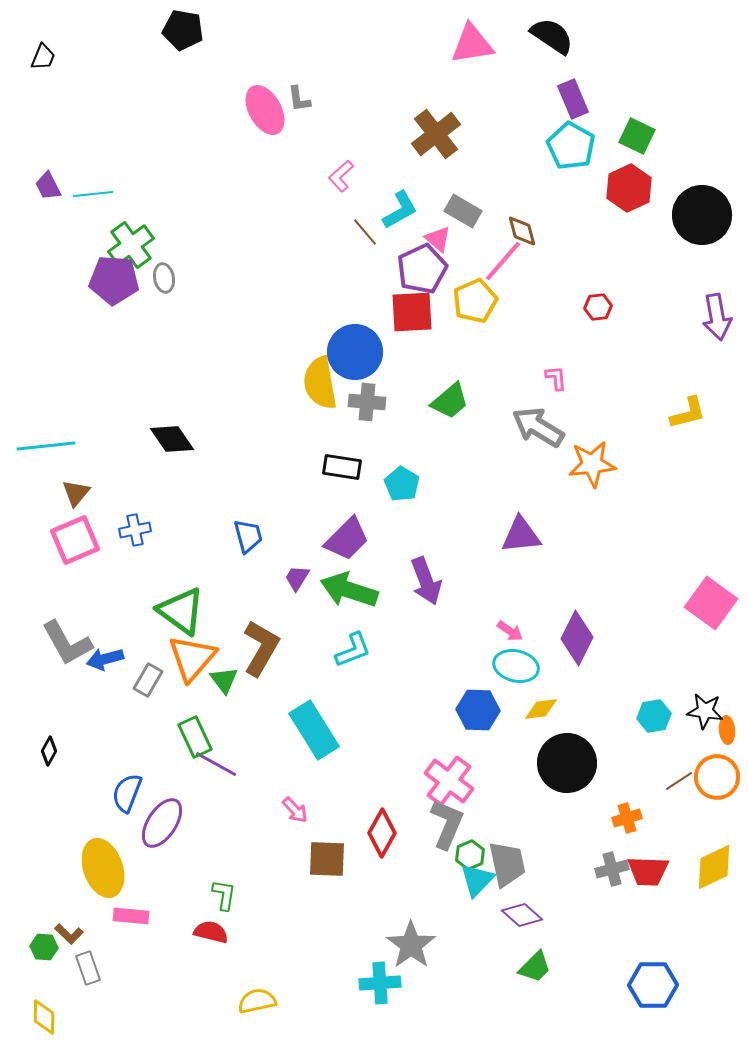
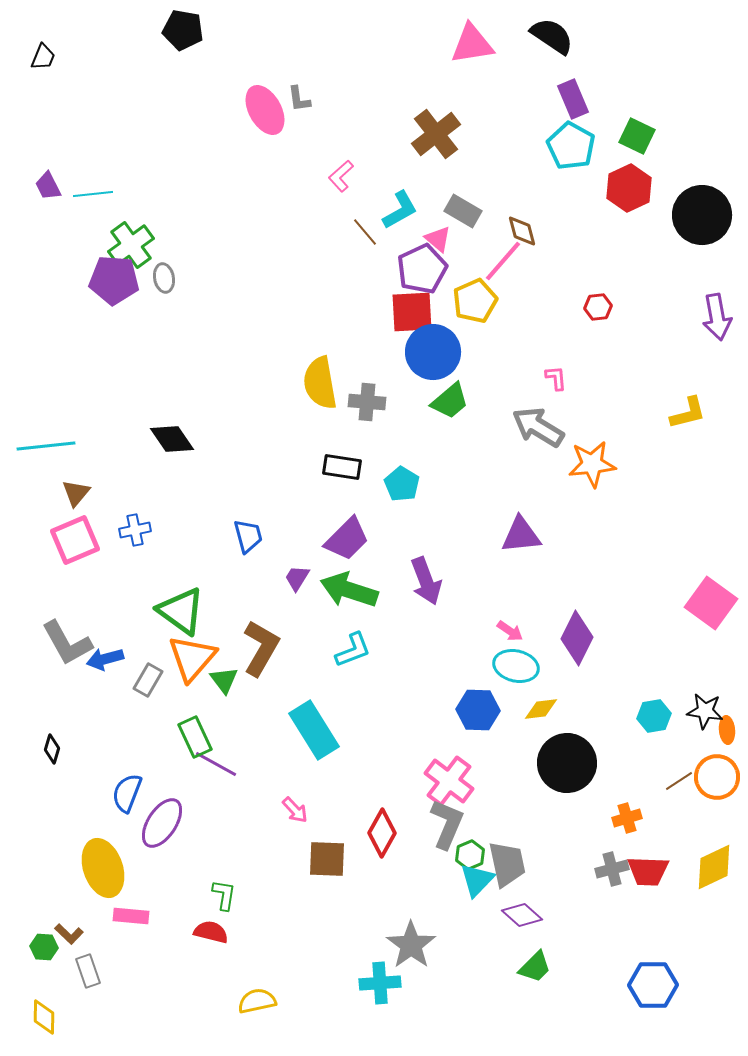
blue circle at (355, 352): moved 78 px right
black diamond at (49, 751): moved 3 px right, 2 px up; rotated 12 degrees counterclockwise
gray rectangle at (88, 968): moved 3 px down
